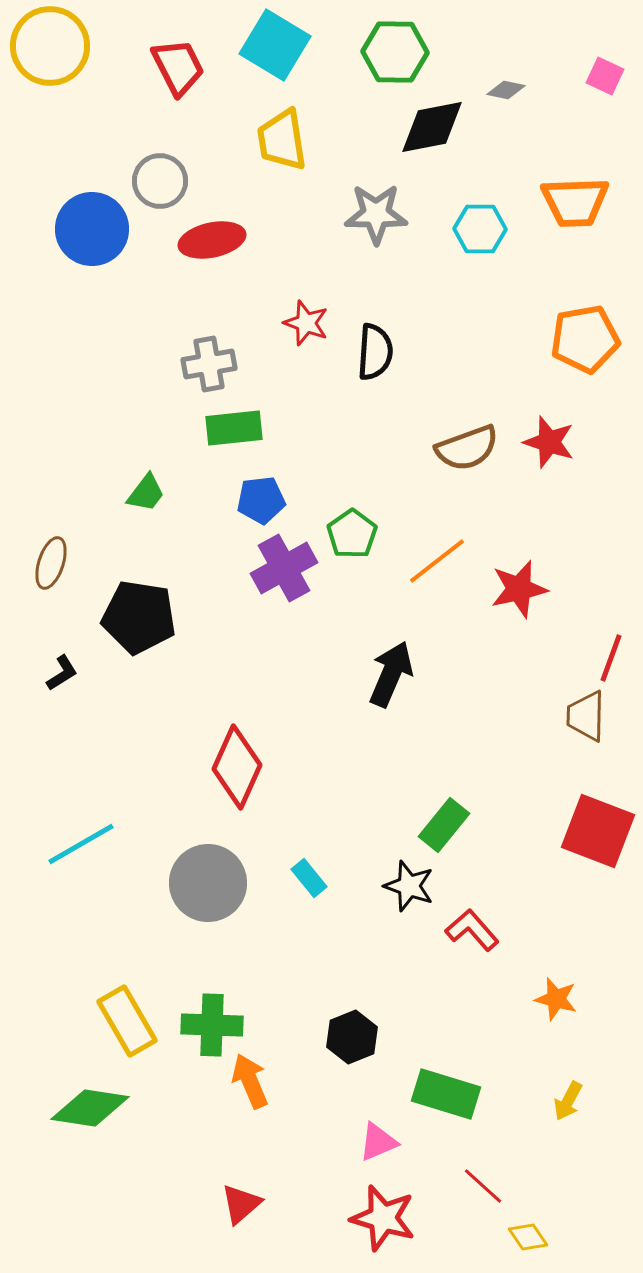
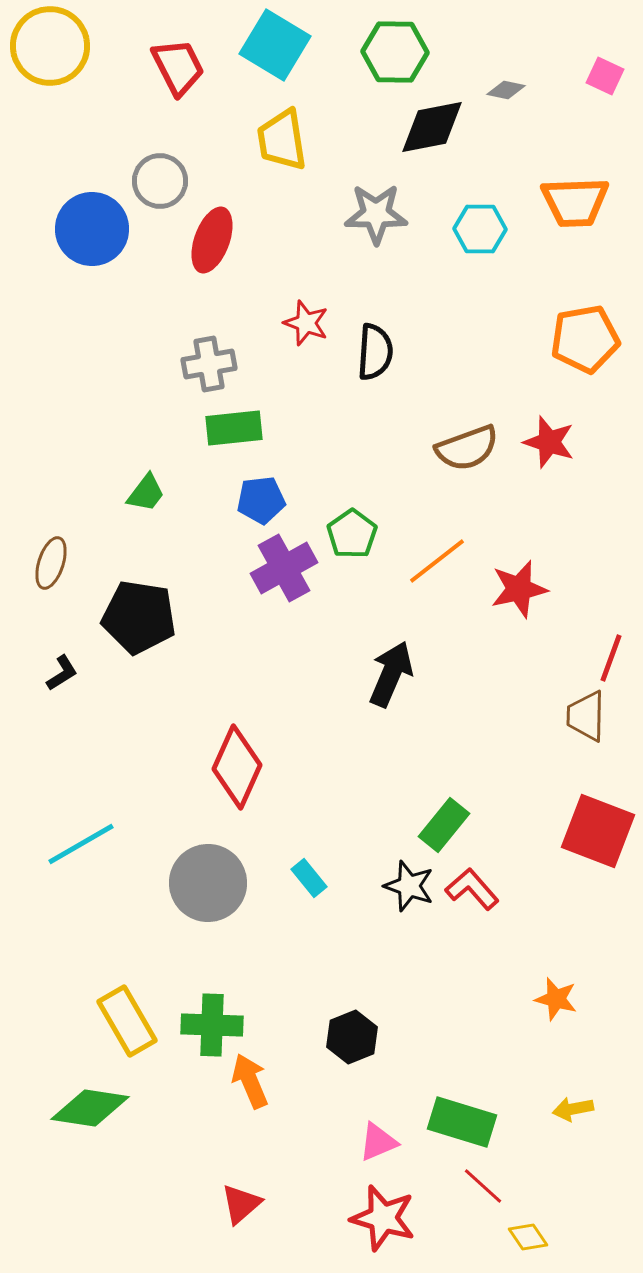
red ellipse at (212, 240): rotated 58 degrees counterclockwise
red L-shape at (472, 930): moved 41 px up
green rectangle at (446, 1094): moved 16 px right, 28 px down
yellow arrow at (568, 1101): moved 5 px right, 8 px down; rotated 51 degrees clockwise
